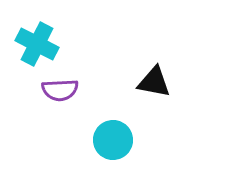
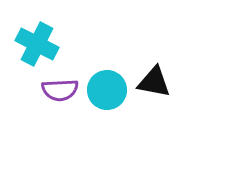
cyan circle: moved 6 px left, 50 px up
